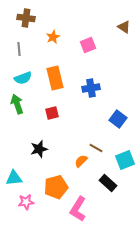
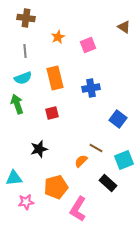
orange star: moved 5 px right
gray line: moved 6 px right, 2 px down
cyan square: moved 1 px left
